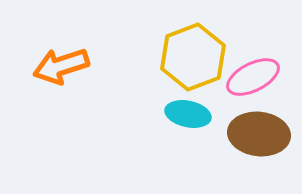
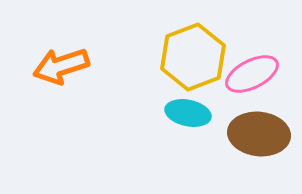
pink ellipse: moved 1 px left, 3 px up
cyan ellipse: moved 1 px up
